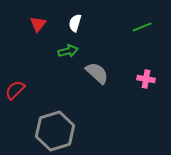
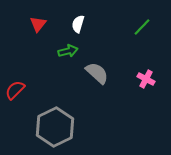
white semicircle: moved 3 px right, 1 px down
green line: rotated 24 degrees counterclockwise
pink cross: rotated 18 degrees clockwise
gray hexagon: moved 4 px up; rotated 9 degrees counterclockwise
